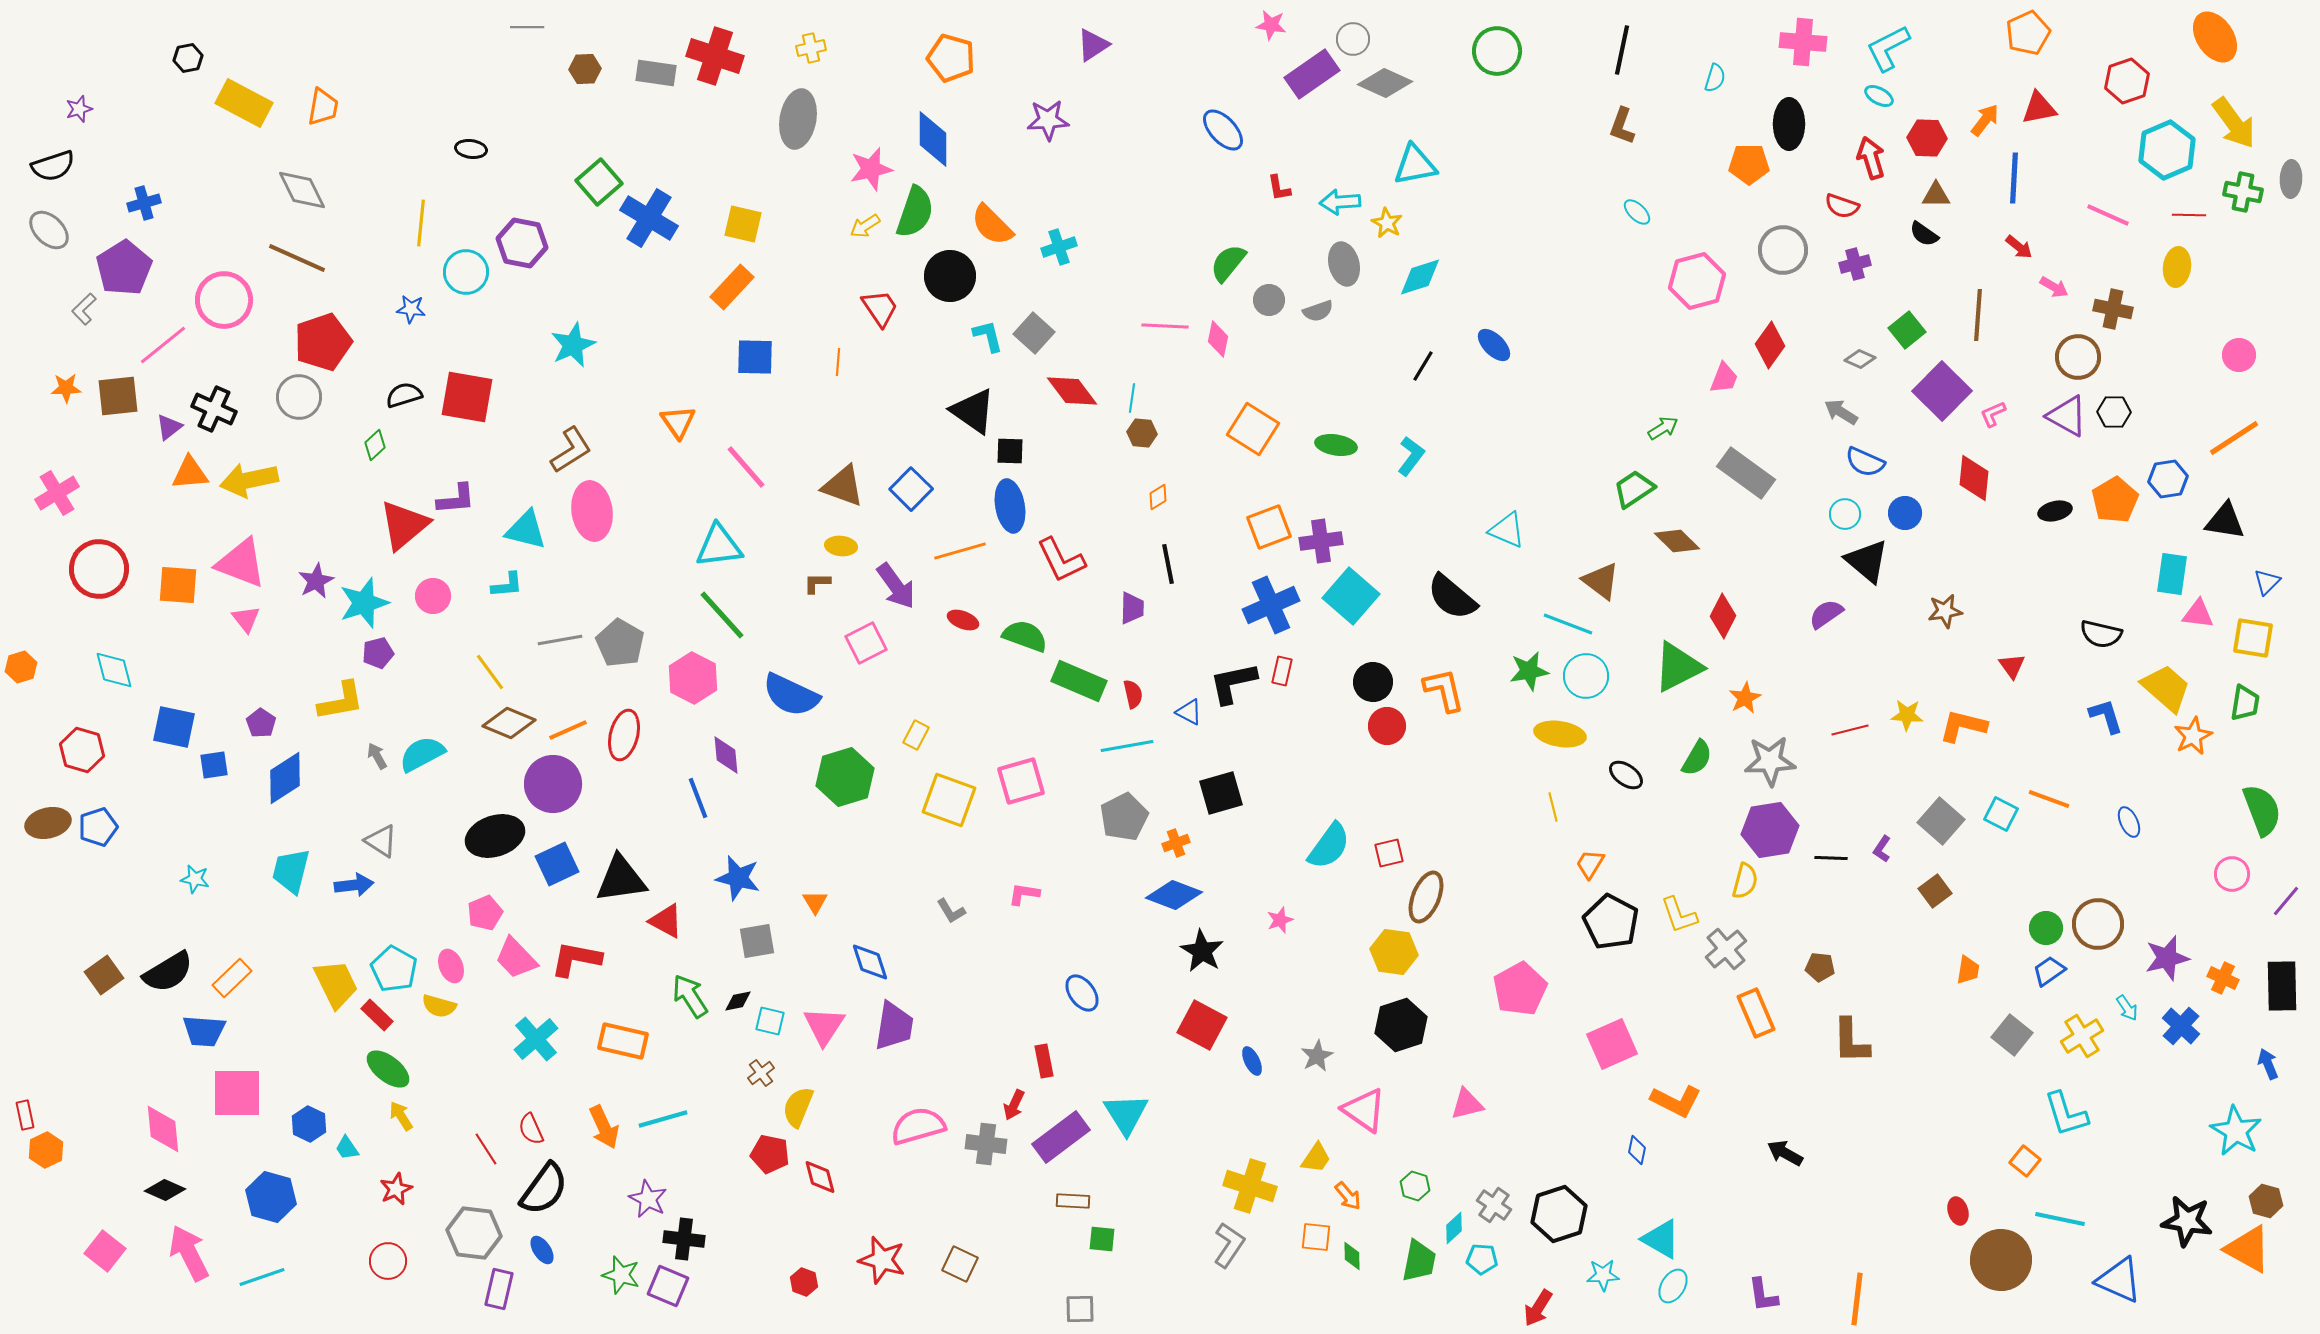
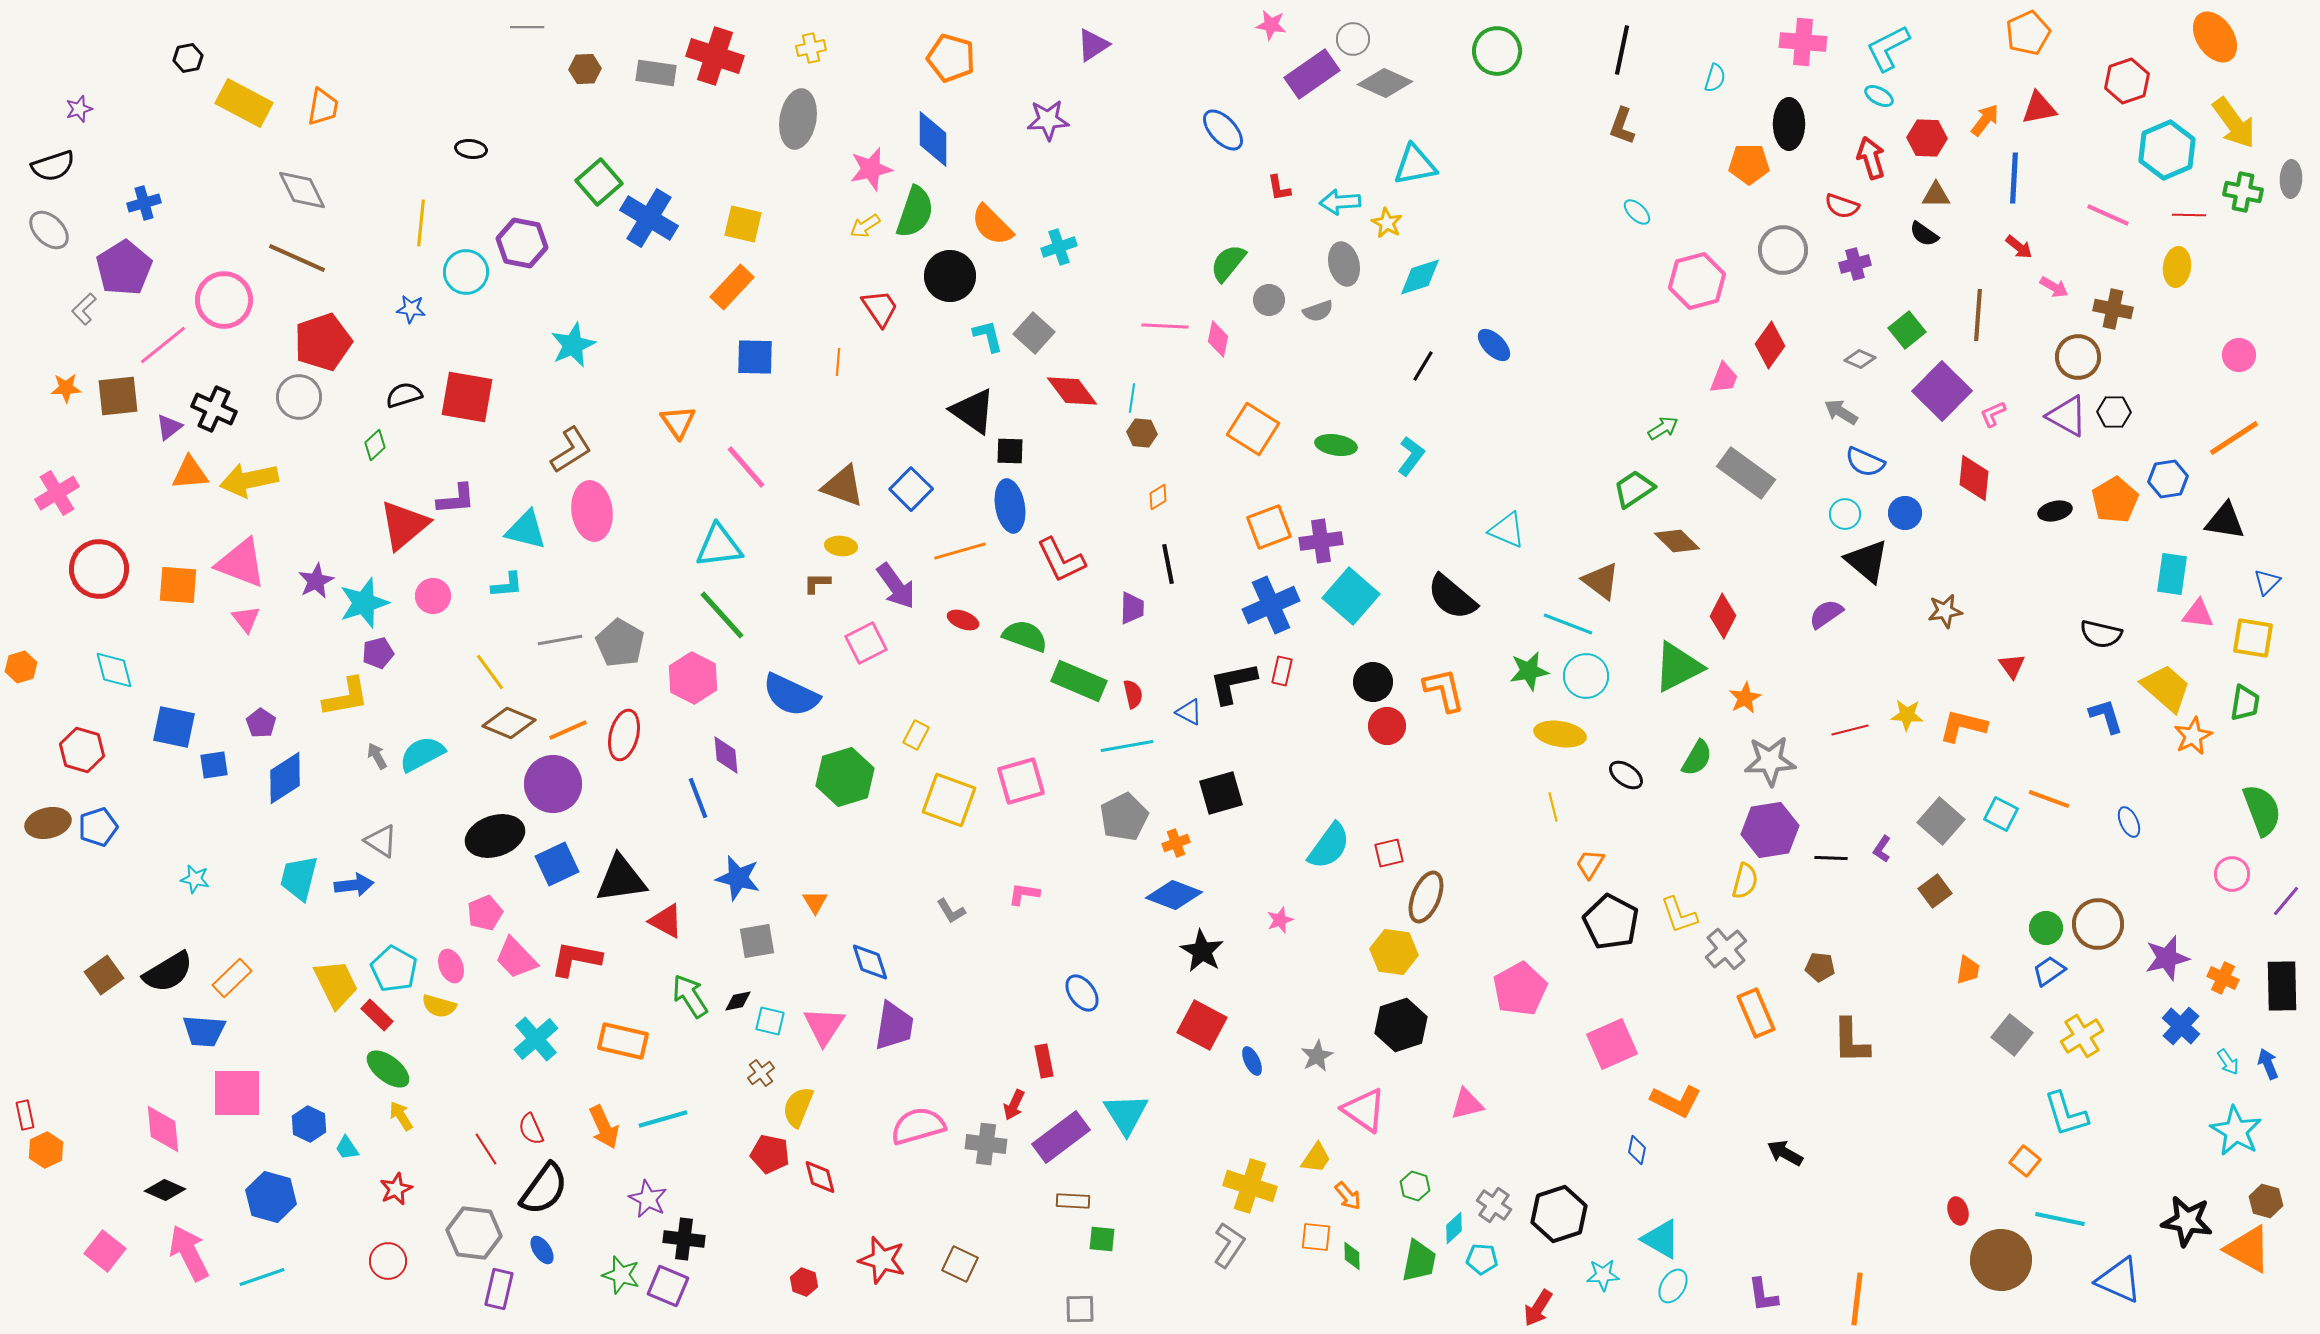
yellow L-shape at (341, 701): moved 5 px right, 4 px up
cyan trapezoid at (291, 871): moved 8 px right, 7 px down
cyan arrow at (2127, 1008): moved 101 px right, 54 px down
